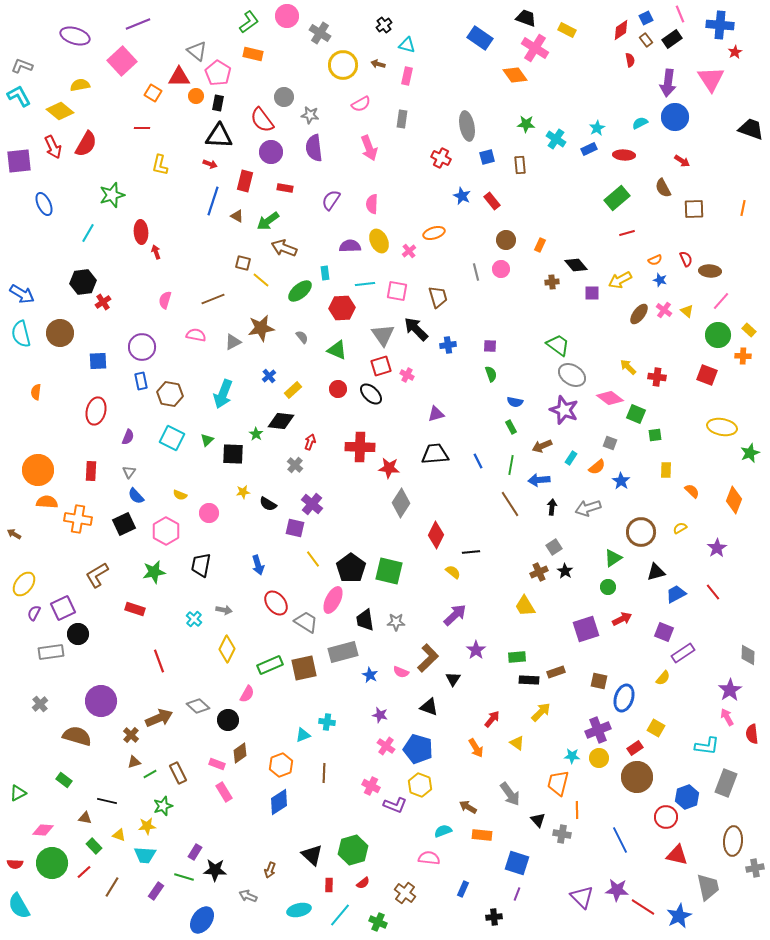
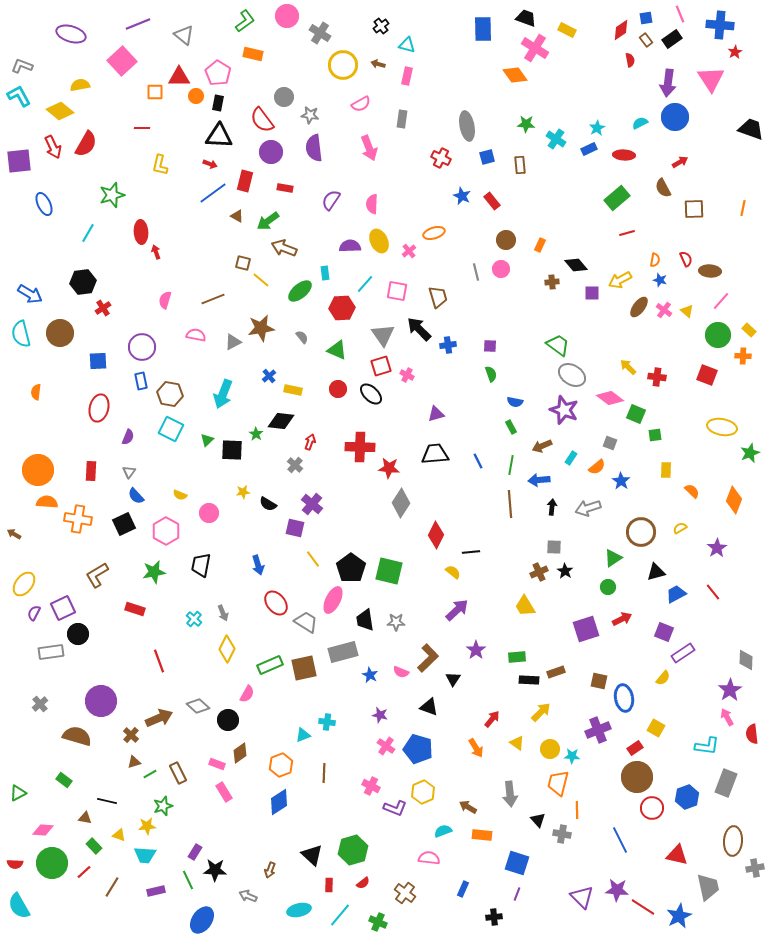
blue square at (646, 18): rotated 16 degrees clockwise
green L-shape at (249, 22): moved 4 px left, 1 px up
black cross at (384, 25): moved 3 px left, 1 px down
purple ellipse at (75, 36): moved 4 px left, 2 px up
blue rectangle at (480, 38): moved 3 px right, 9 px up; rotated 55 degrees clockwise
gray triangle at (197, 51): moved 13 px left, 16 px up
orange square at (153, 93): moved 2 px right, 1 px up; rotated 30 degrees counterclockwise
red arrow at (682, 161): moved 2 px left, 1 px down; rotated 63 degrees counterclockwise
blue line at (213, 201): moved 8 px up; rotated 36 degrees clockwise
orange semicircle at (655, 260): rotated 56 degrees counterclockwise
cyan line at (365, 284): rotated 42 degrees counterclockwise
blue arrow at (22, 294): moved 8 px right
red cross at (103, 302): moved 6 px down
brown ellipse at (639, 314): moved 7 px up
black arrow at (416, 329): moved 3 px right
yellow rectangle at (293, 390): rotated 54 degrees clockwise
red ellipse at (96, 411): moved 3 px right, 3 px up
cyan square at (172, 438): moved 1 px left, 9 px up
black square at (233, 454): moved 1 px left, 4 px up
brown line at (510, 504): rotated 28 degrees clockwise
gray square at (554, 547): rotated 35 degrees clockwise
gray arrow at (224, 610): moved 1 px left, 3 px down; rotated 56 degrees clockwise
purple arrow at (455, 615): moved 2 px right, 5 px up
gray diamond at (748, 655): moved 2 px left, 5 px down
blue ellipse at (624, 698): rotated 28 degrees counterclockwise
yellow circle at (599, 758): moved 49 px left, 9 px up
yellow hexagon at (420, 785): moved 3 px right, 7 px down; rotated 15 degrees clockwise
gray arrow at (510, 794): rotated 30 degrees clockwise
purple L-shape at (395, 805): moved 3 px down
red circle at (666, 817): moved 14 px left, 9 px up
green line at (184, 877): moved 4 px right, 3 px down; rotated 48 degrees clockwise
purple rectangle at (156, 891): rotated 42 degrees clockwise
